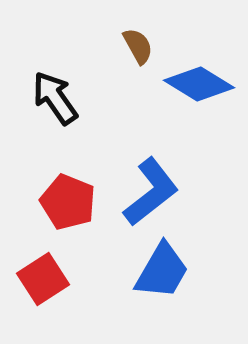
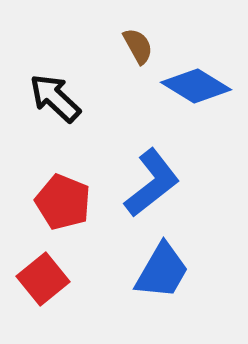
blue diamond: moved 3 px left, 2 px down
black arrow: rotated 12 degrees counterclockwise
blue L-shape: moved 1 px right, 9 px up
red pentagon: moved 5 px left
red square: rotated 6 degrees counterclockwise
